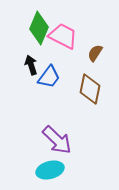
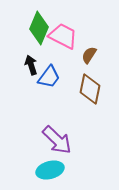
brown semicircle: moved 6 px left, 2 px down
